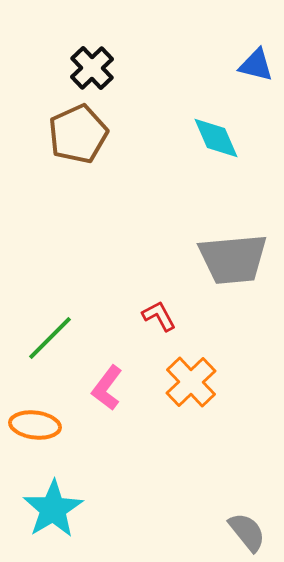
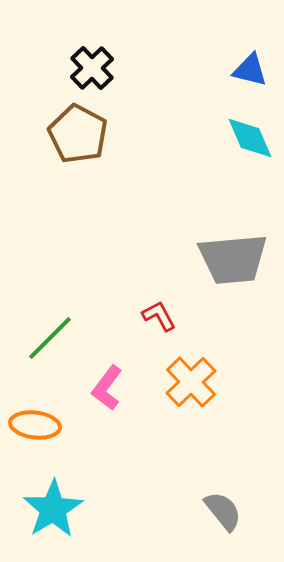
blue triangle: moved 6 px left, 5 px down
brown pentagon: rotated 20 degrees counterclockwise
cyan diamond: moved 34 px right
gray semicircle: moved 24 px left, 21 px up
